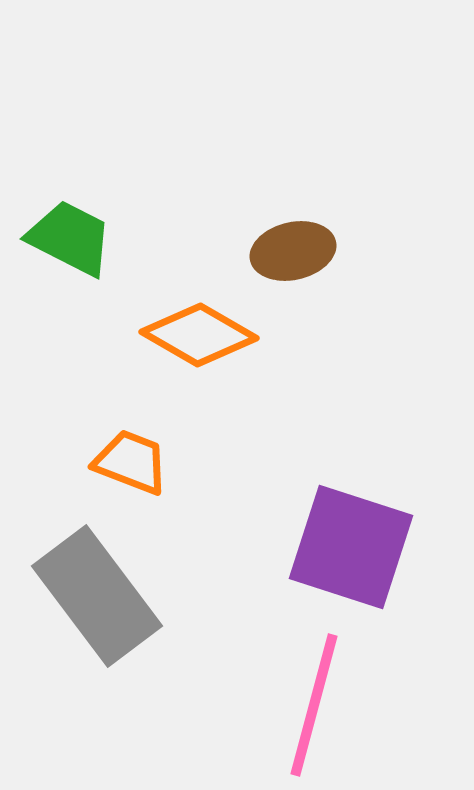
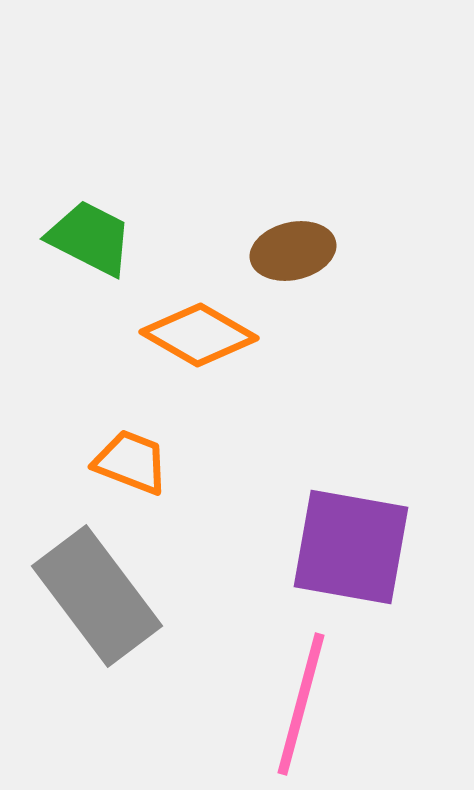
green trapezoid: moved 20 px right
purple square: rotated 8 degrees counterclockwise
pink line: moved 13 px left, 1 px up
